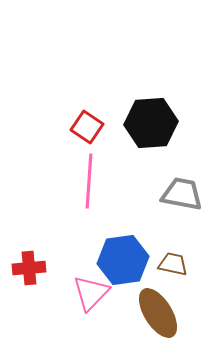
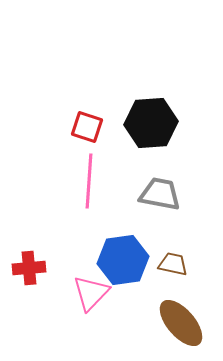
red square: rotated 16 degrees counterclockwise
gray trapezoid: moved 22 px left
brown ellipse: moved 23 px right, 10 px down; rotated 9 degrees counterclockwise
